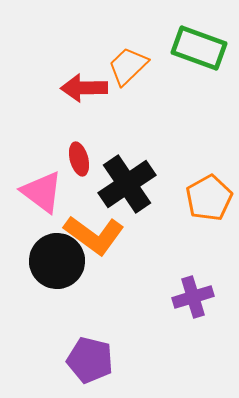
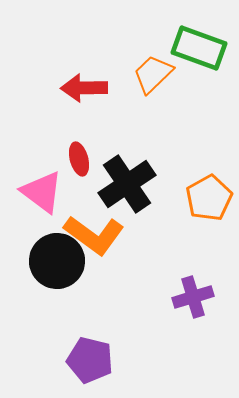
orange trapezoid: moved 25 px right, 8 px down
